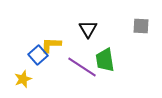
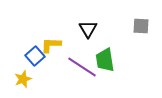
blue square: moved 3 px left, 1 px down
